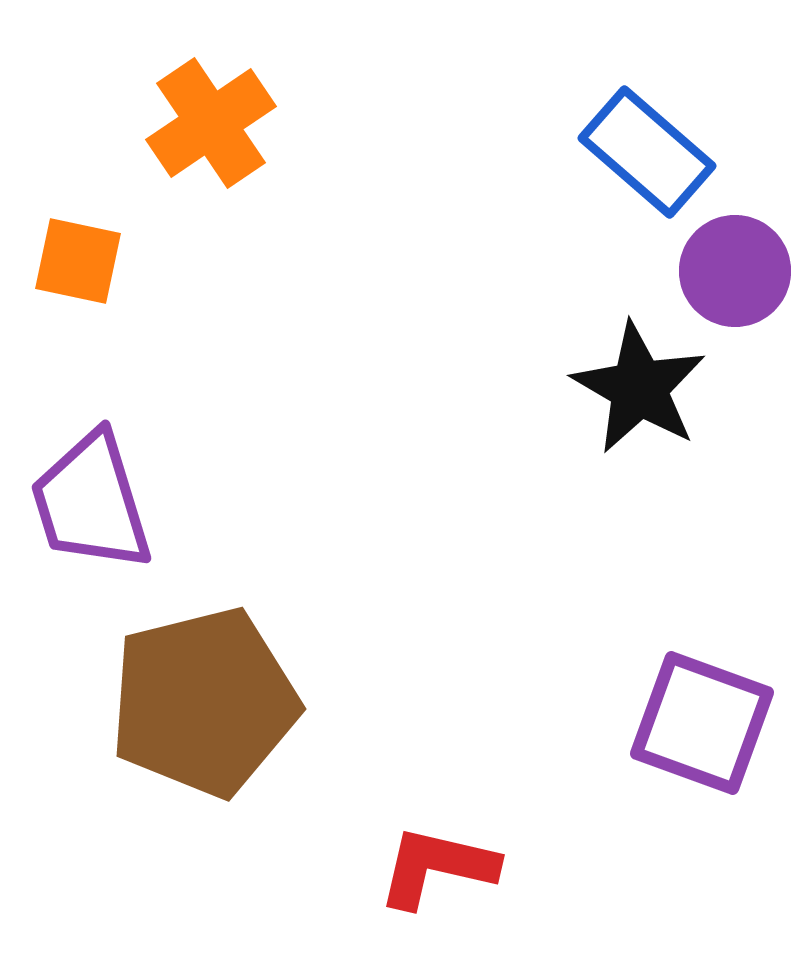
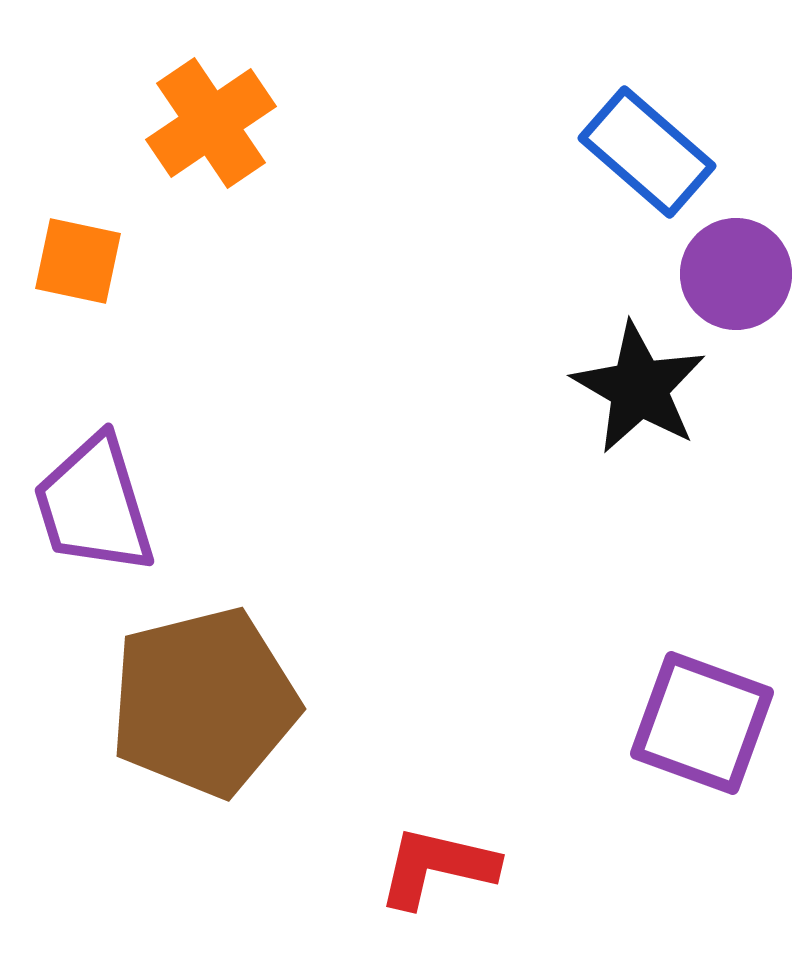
purple circle: moved 1 px right, 3 px down
purple trapezoid: moved 3 px right, 3 px down
